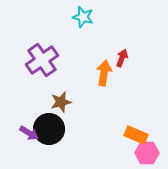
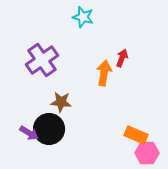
brown star: rotated 20 degrees clockwise
